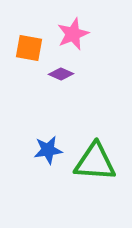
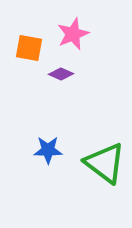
blue star: rotated 8 degrees clockwise
green triangle: moved 10 px right, 1 px down; rotated 33 degrees clockwise
